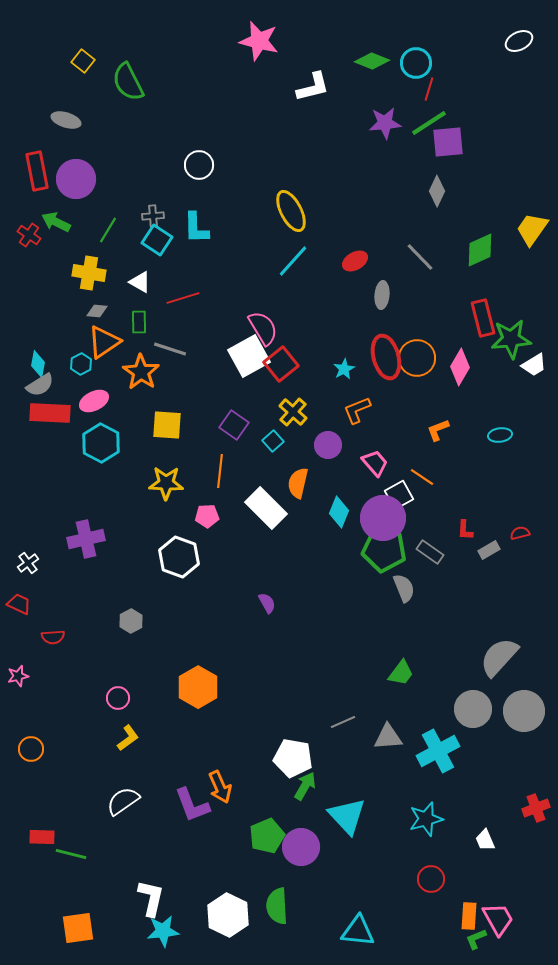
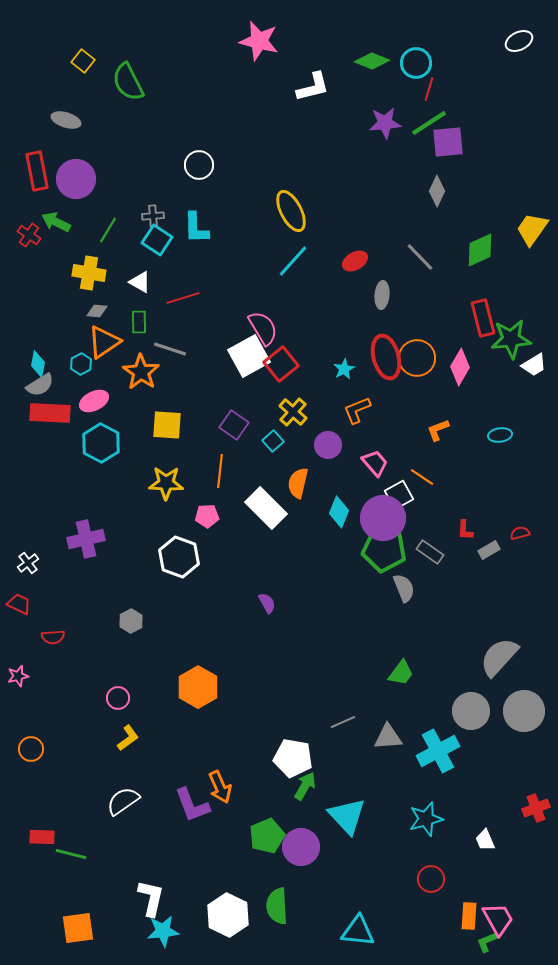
gray circle at (473, 709): moved 2 px left, 2 px down
green L-shape at (476, 939): moved 11 px right, 3 px down
